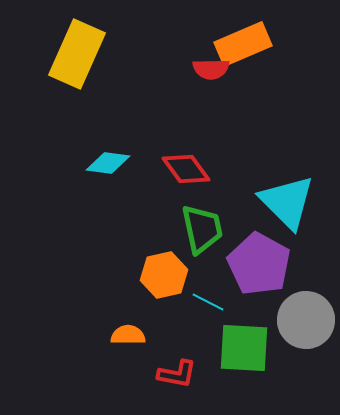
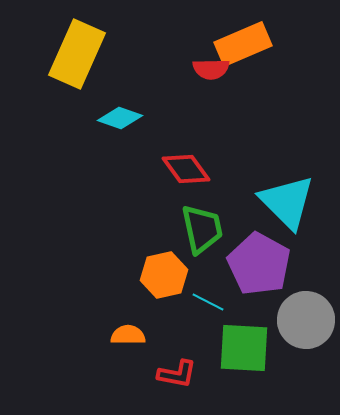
cyan diamond: moved 12 px right, 45 px up; rotated 12 degrees clockwise
